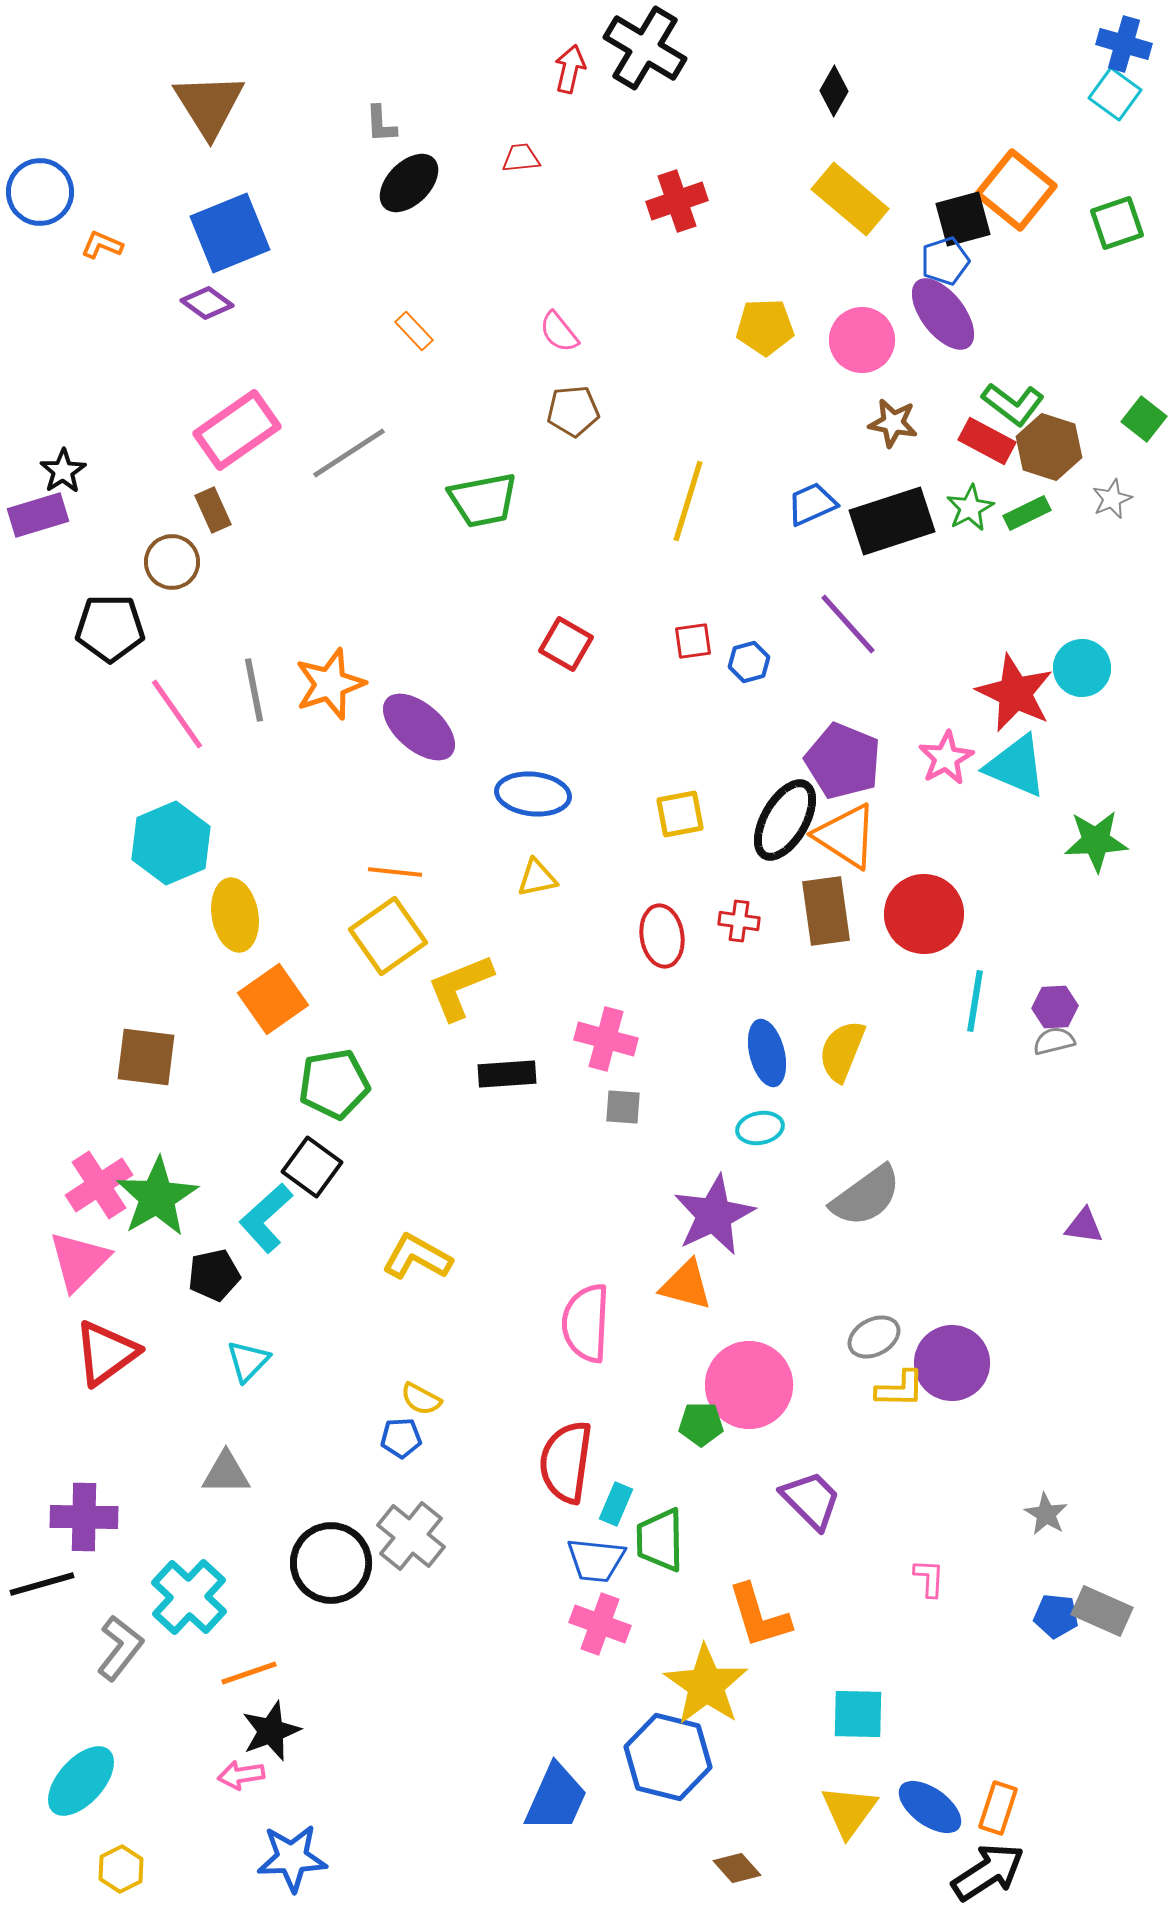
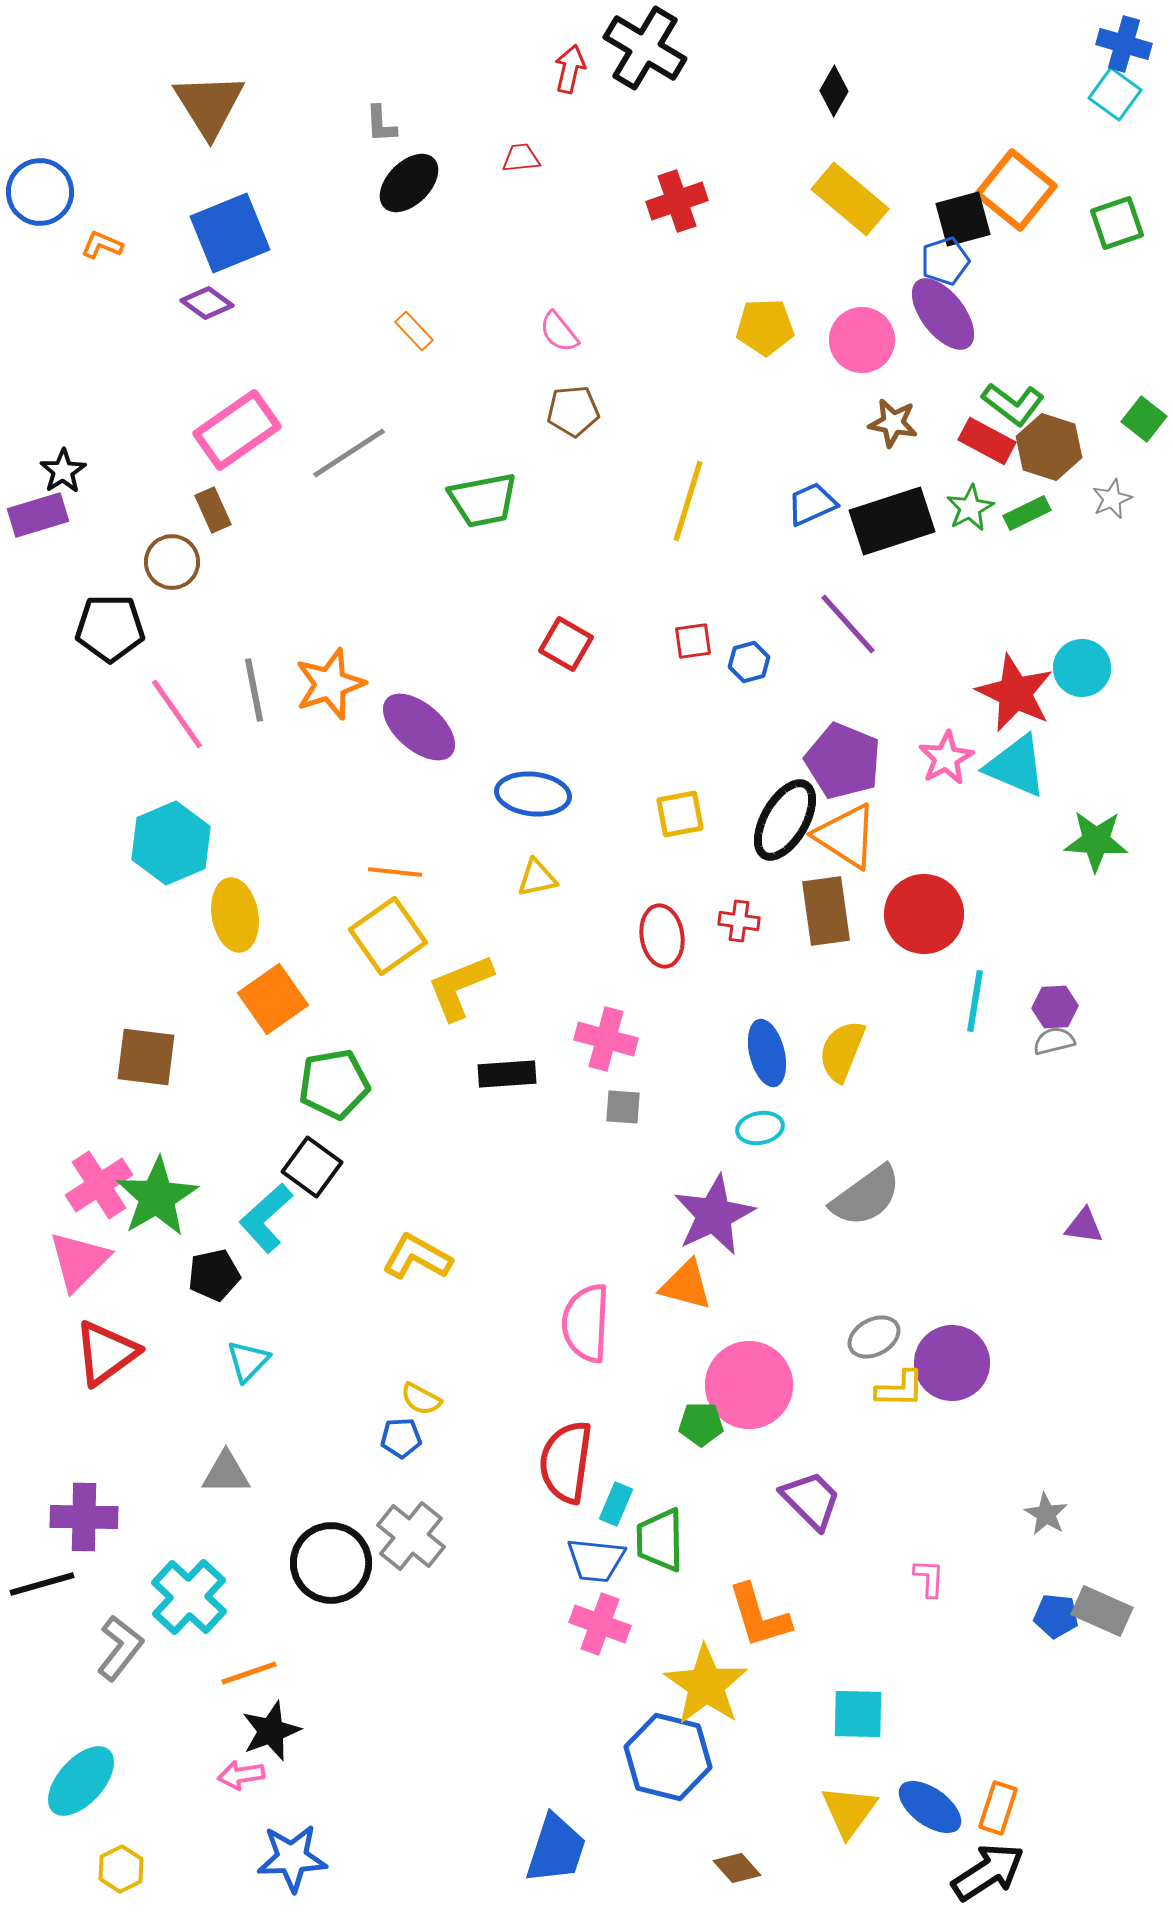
green star at (1096, 841): rotated 6 degrees clockwise
blue trapezoid at (556, 1798): moved 51 px down; rotated 6 degrees counterclockwise
